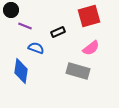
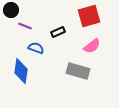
pink semicircle: moved 1 px right, 2 px up
